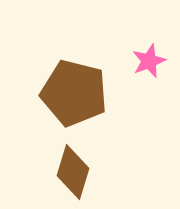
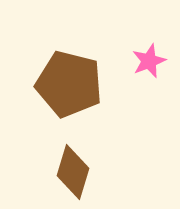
brown pentagon: moved 5 px left, 9 px up
